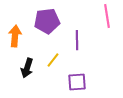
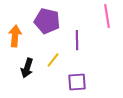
purple pentagon: rotated 20 degrees clockwise
